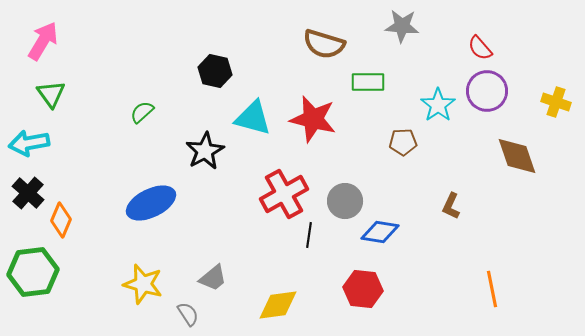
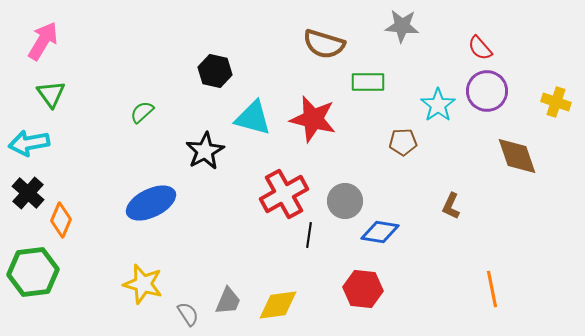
gray trapezoid: moved 15 px right, 23 px down; rotated 28 degrees counterclockwise
